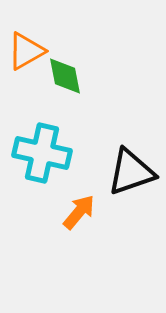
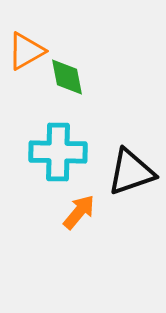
green diamond: moved 2 px right, 1 px down
cyan cross: moved 16 px right, 1 px up; rotated 12 degrees counterclockwise
